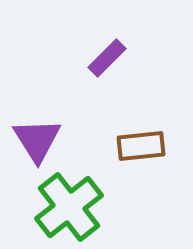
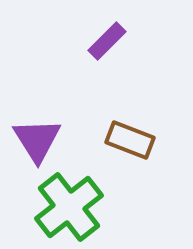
purple rectangle: moved 17 px up
brown rectangle: moved 11 px left, 6 px up; rotated 27 degrees clockwise
